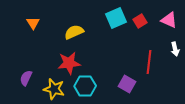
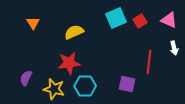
white arrow: moved 1 px left, 1 px up
purple square: rotated 18 degrees counterclockwise
